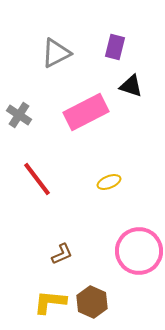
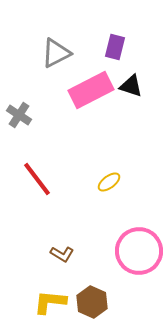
pink rectangle: moved 5 px right, 22 px up
yellow ellipse: rotated 15 degrees counterclockwise
brown L-shape: rotated 55 degrees clockwise
